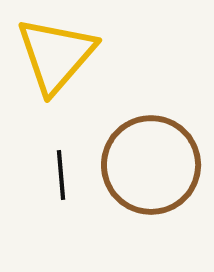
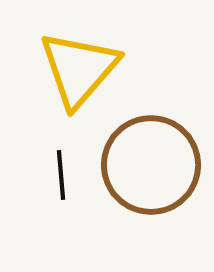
yellow triangle: moved 23 px right, 14 px down
